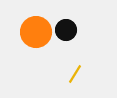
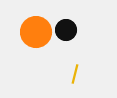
yellow line: rotated 18 degrees counterclockwise
